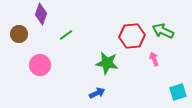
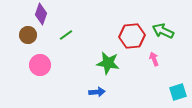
brown circle: moved 9 px right, 1 px down
green star: moved 1 px right
blue arrow: moved 1 px up; rotated 21 degrees clockwise
